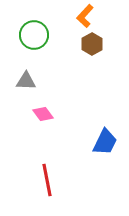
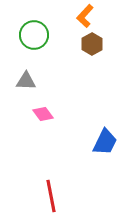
red line: moved 4 px right, 16 px down
